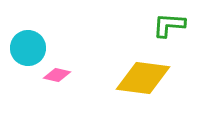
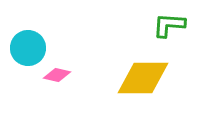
yellow diamond: rotated 8 degrees counterclockwise
